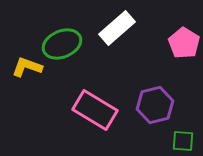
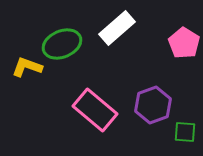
purple hexagon: moved 2 px left; rotated 6 degrees counterclockwise
pink rectangle: rotated 9 degrees clockwise
green square: moved 2 px right, 9 px up
